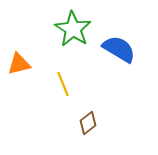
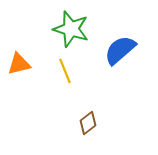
green star: moved 2 px left; rotated 15 degrees counterclockwise
blue semicircle: moved 1 px right, 1 px down; rotated 72 degrees counterclockwise
yellow line: moved 2 px right, 13 px up
